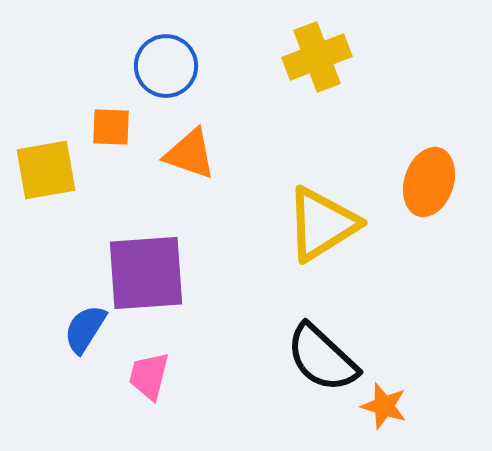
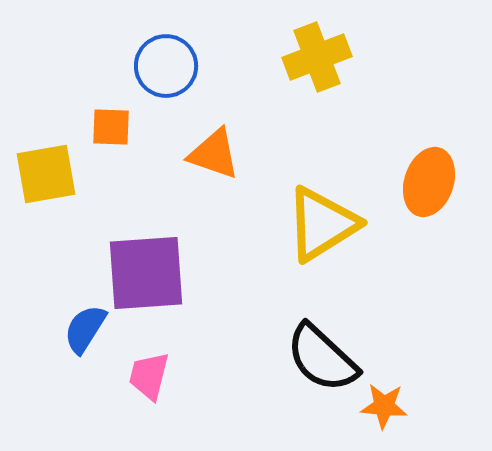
orange triangle: moved 24 px right
yellow square: moved 4 px down
orange star: rotated 12 degrees counterclockwise
